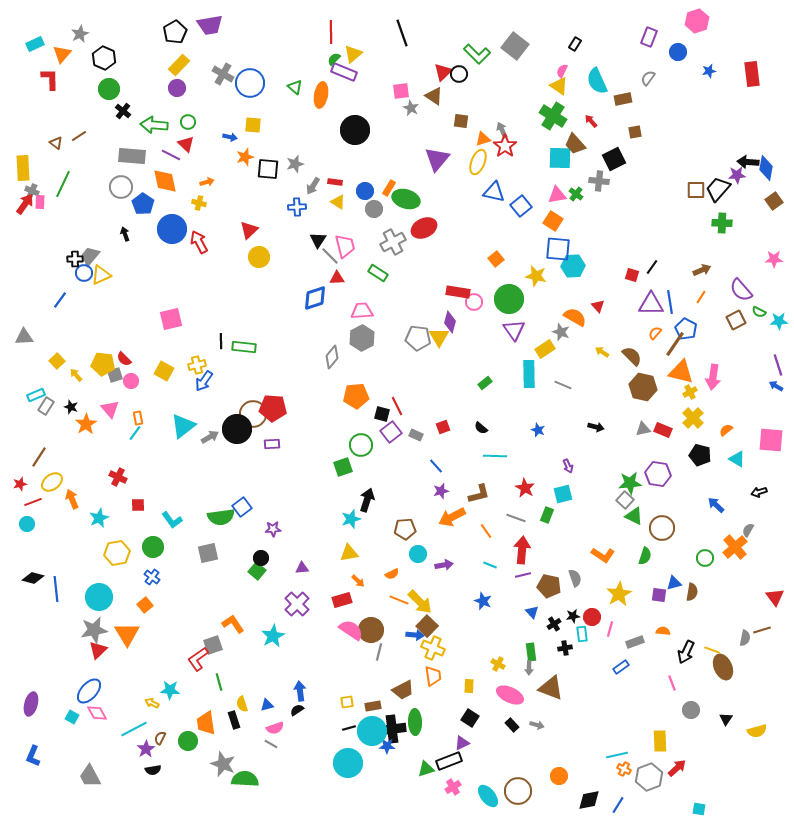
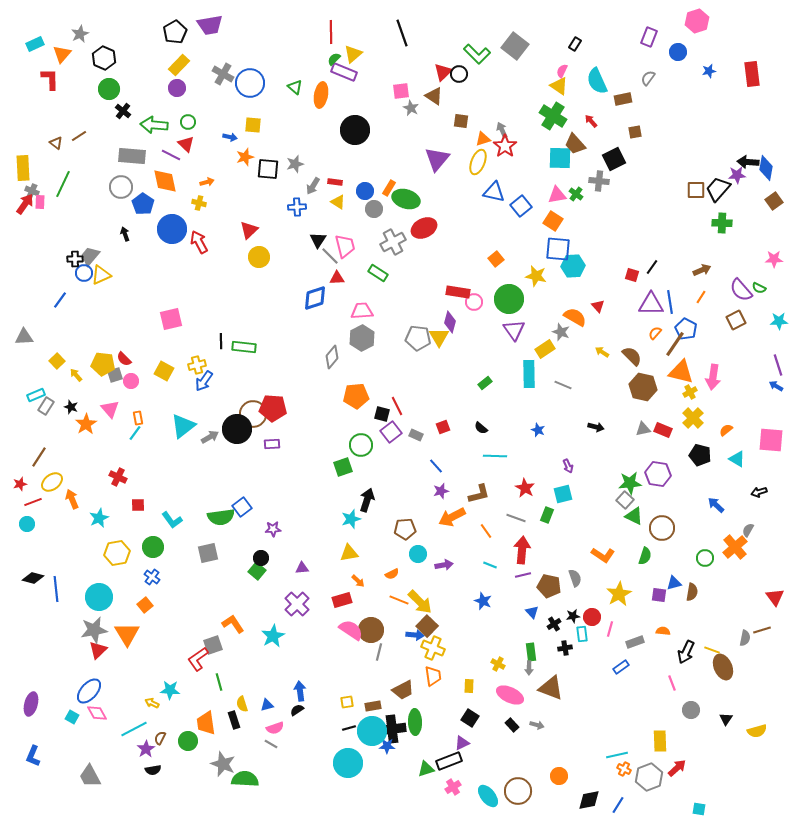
green semicircle at (759, 312): moved 24 px up
